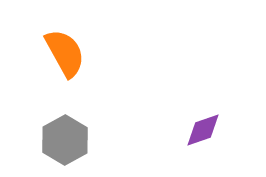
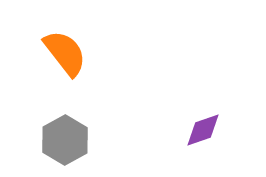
orange semicircle: rotated 9 degrees counterclockwise
